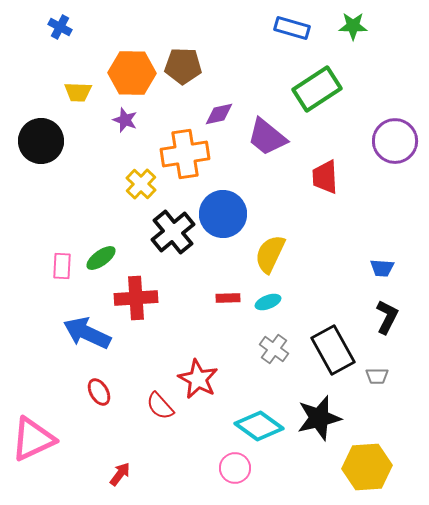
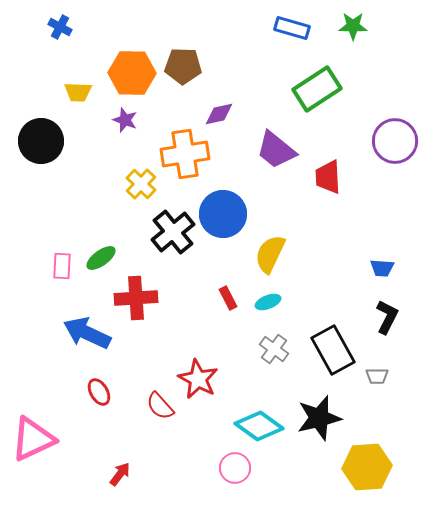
purple trapezoid: moved 9 px right, 13 px down
red trapezoid: moved 3 px right
red rectangle: rotated 65 degrees clockwise
